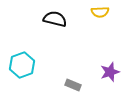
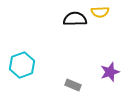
black semicircle: moved 20 px right; rotated 15 degrees counterclockwise
